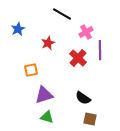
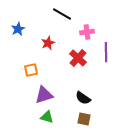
pink cross: moved 1 px right; rotated 24 degrees clockwise
purple line: moved 6 px right, 2 px down
brown square: moved 6 px left
